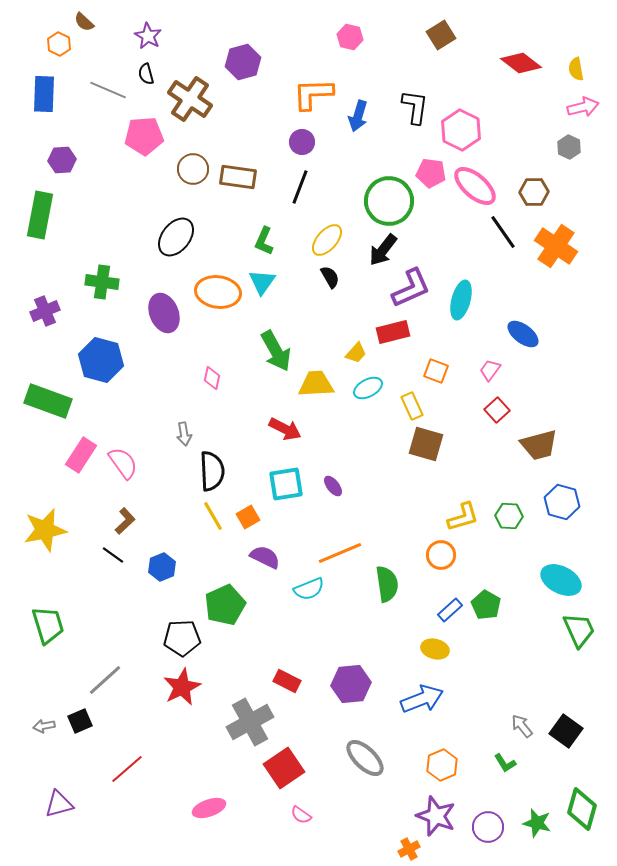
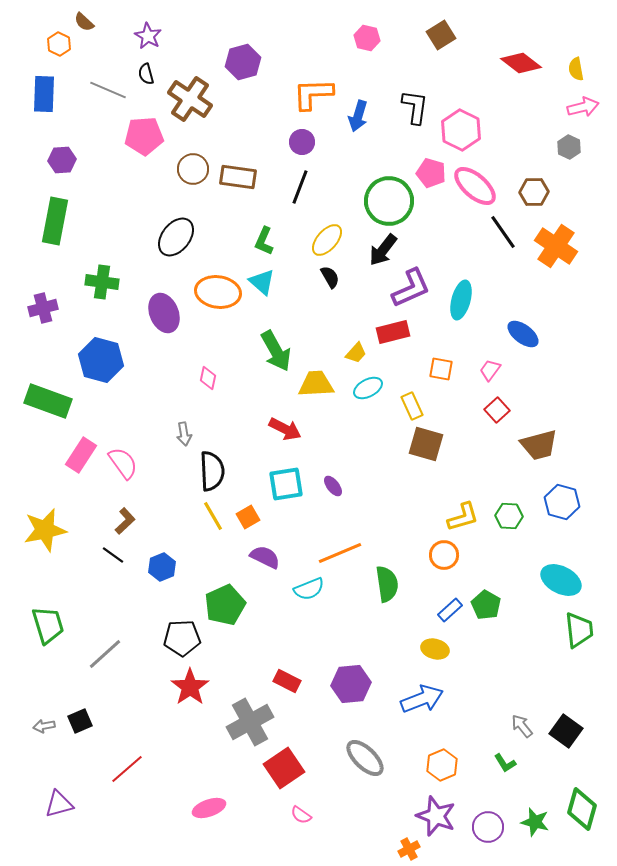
pink hexagon at (350, 37): moved 17 px right, 1 px down
pink pentagon at (431, 173): rotated 8 degrees clockwise
green rectangle at (40, 215): moved 15 px right, 6 px down
cyan triangle at (262, 282): rotated 24 degrees counterclockwise
purple cross at (45, 311): moved 2 px left, 3 px up; rotated 8 degrees clockwise
orange square at (436, 371): moved 5 px right, 2 px up; rotated 10 degrees counterclockwise
pink diamond at (212, 378): moved 4 px left
orange circle at (441, 555): moved 3 px right
green trapezoid at (579, 630): rotated 18 degrees clockwise
gray line at (105, 680): moved 26 px up
red star at (182, 687): moved 8 px right; rotated 9 degrees counterclockwise
green star at (537, 823): moved 2 px left, 1 px up
